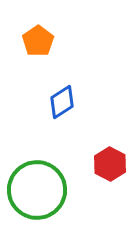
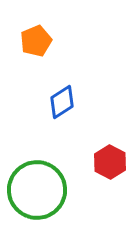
orange pentagon: moved 2 px left; rotated 12 degrees clockwise
red hexagon: moved 2 px up
